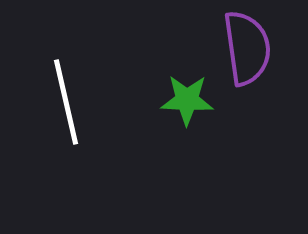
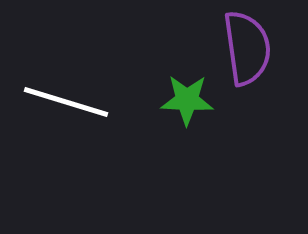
white line: rotated 60 degrees counterclockwise
